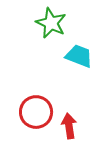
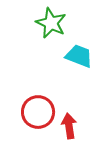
red circle: moved 2 px right
